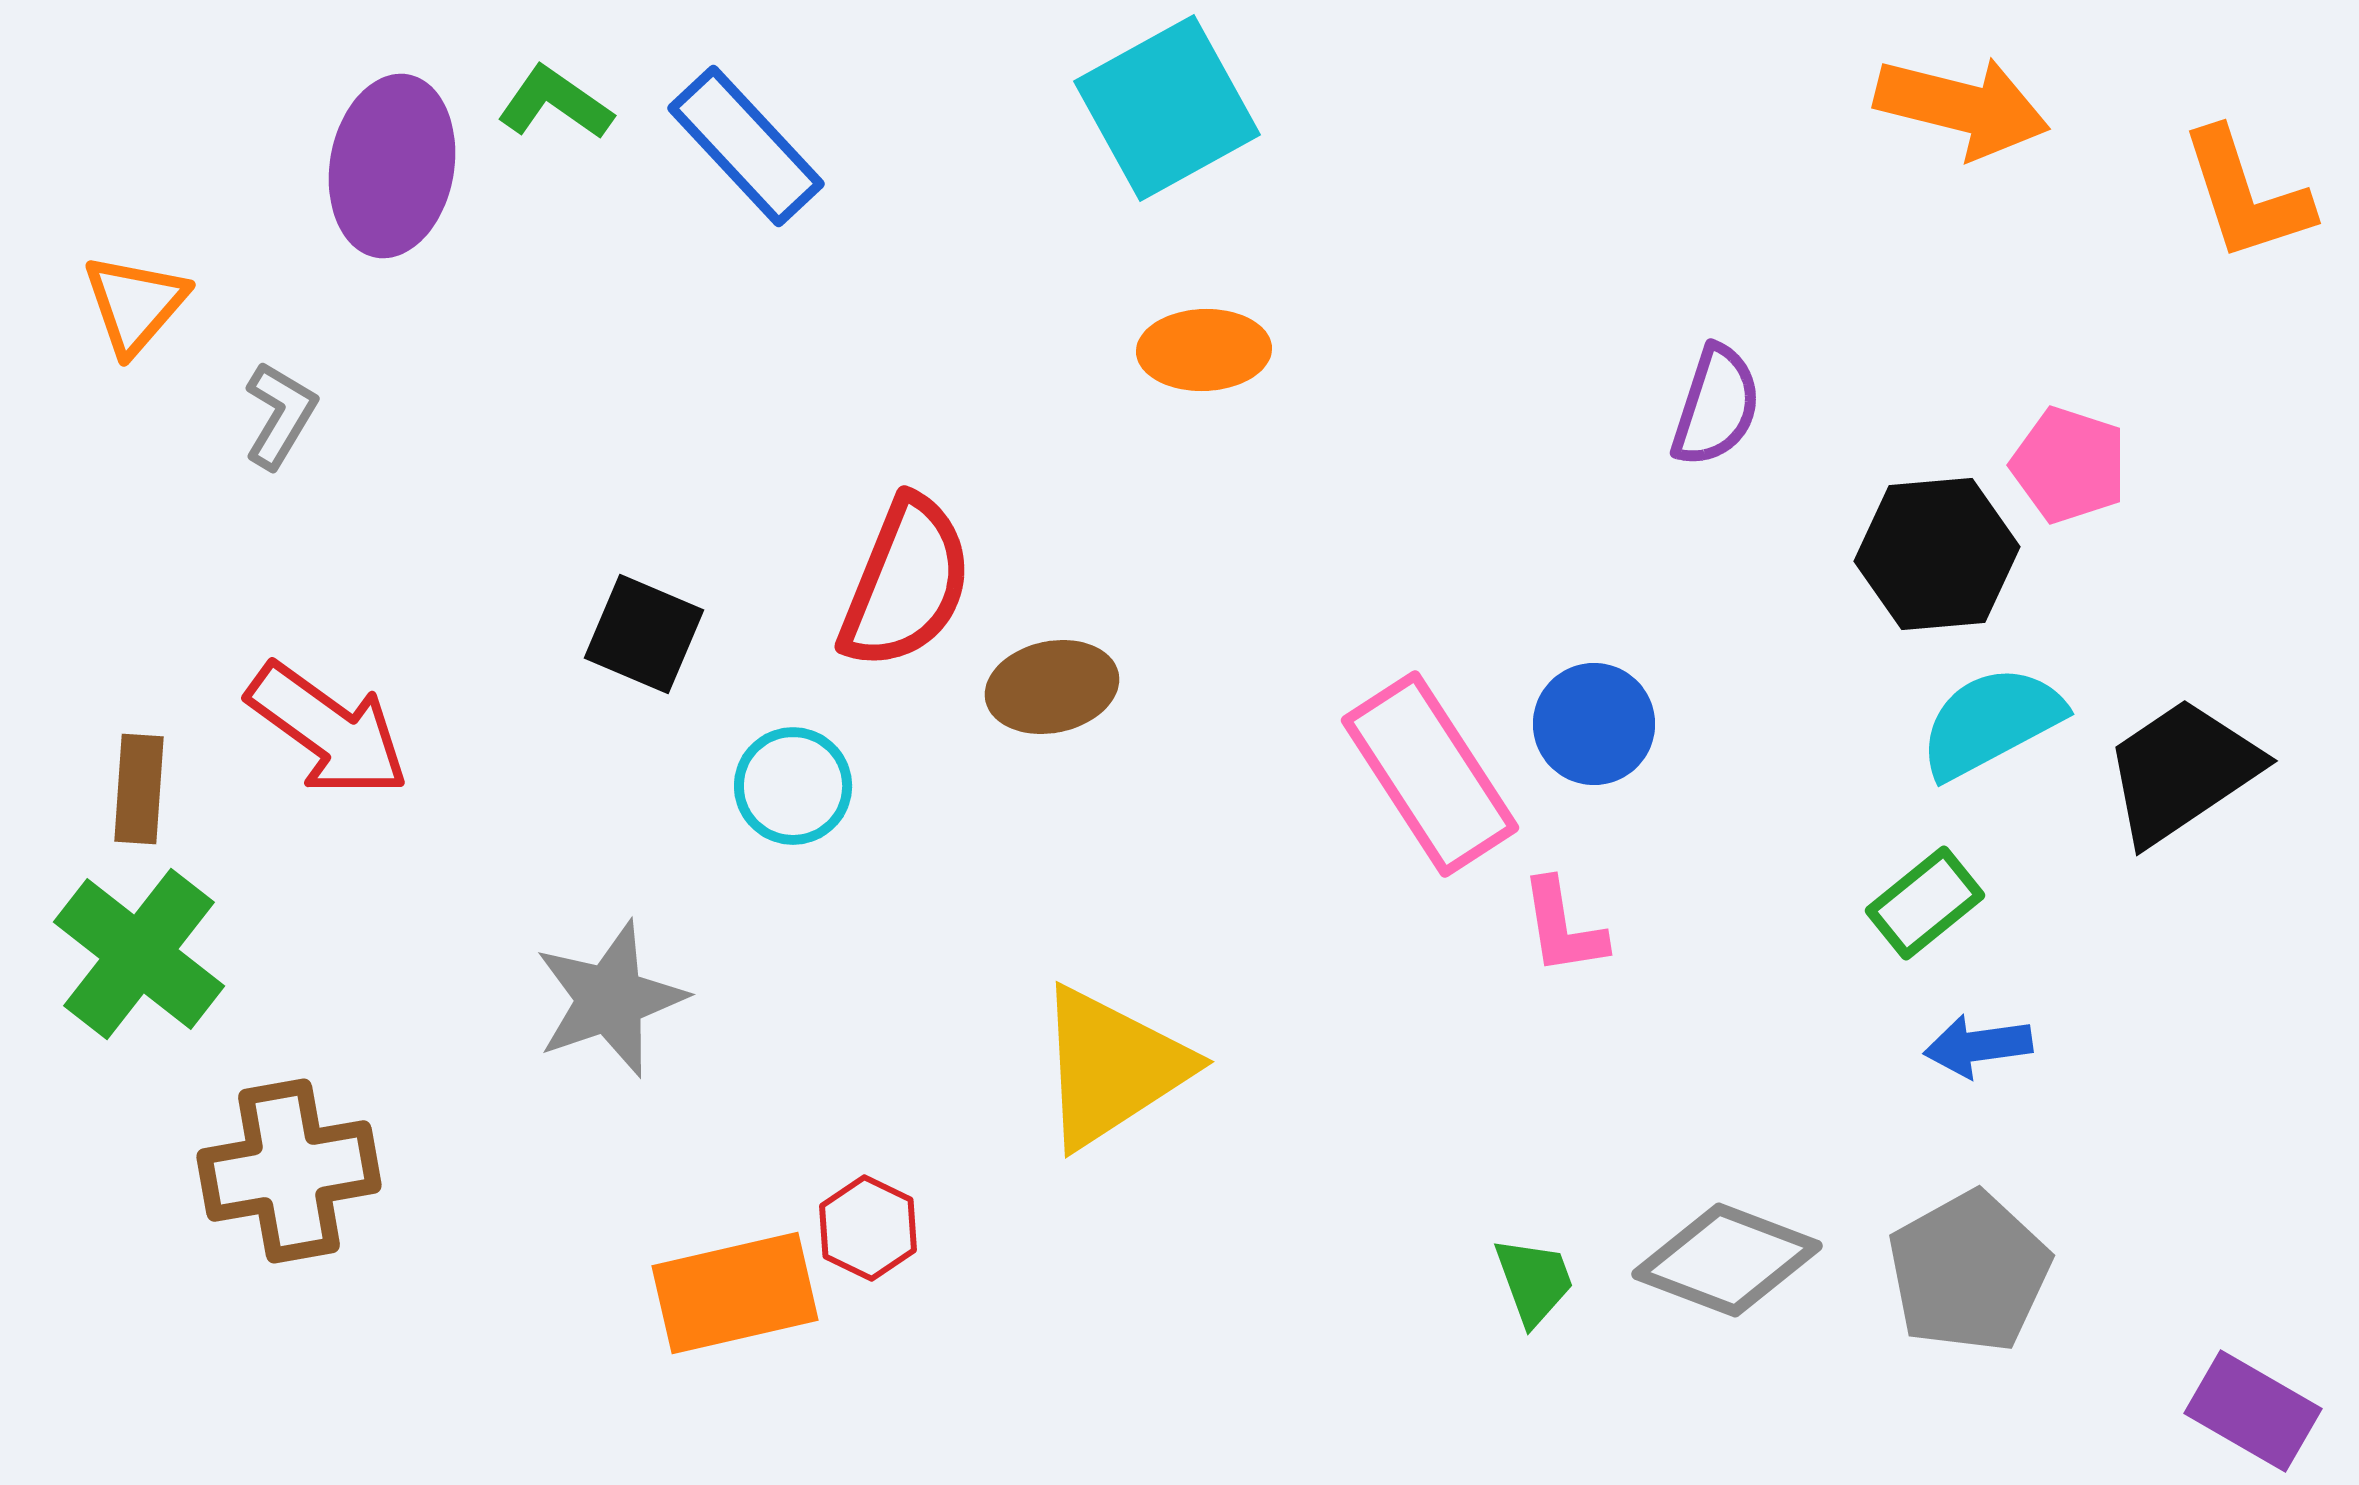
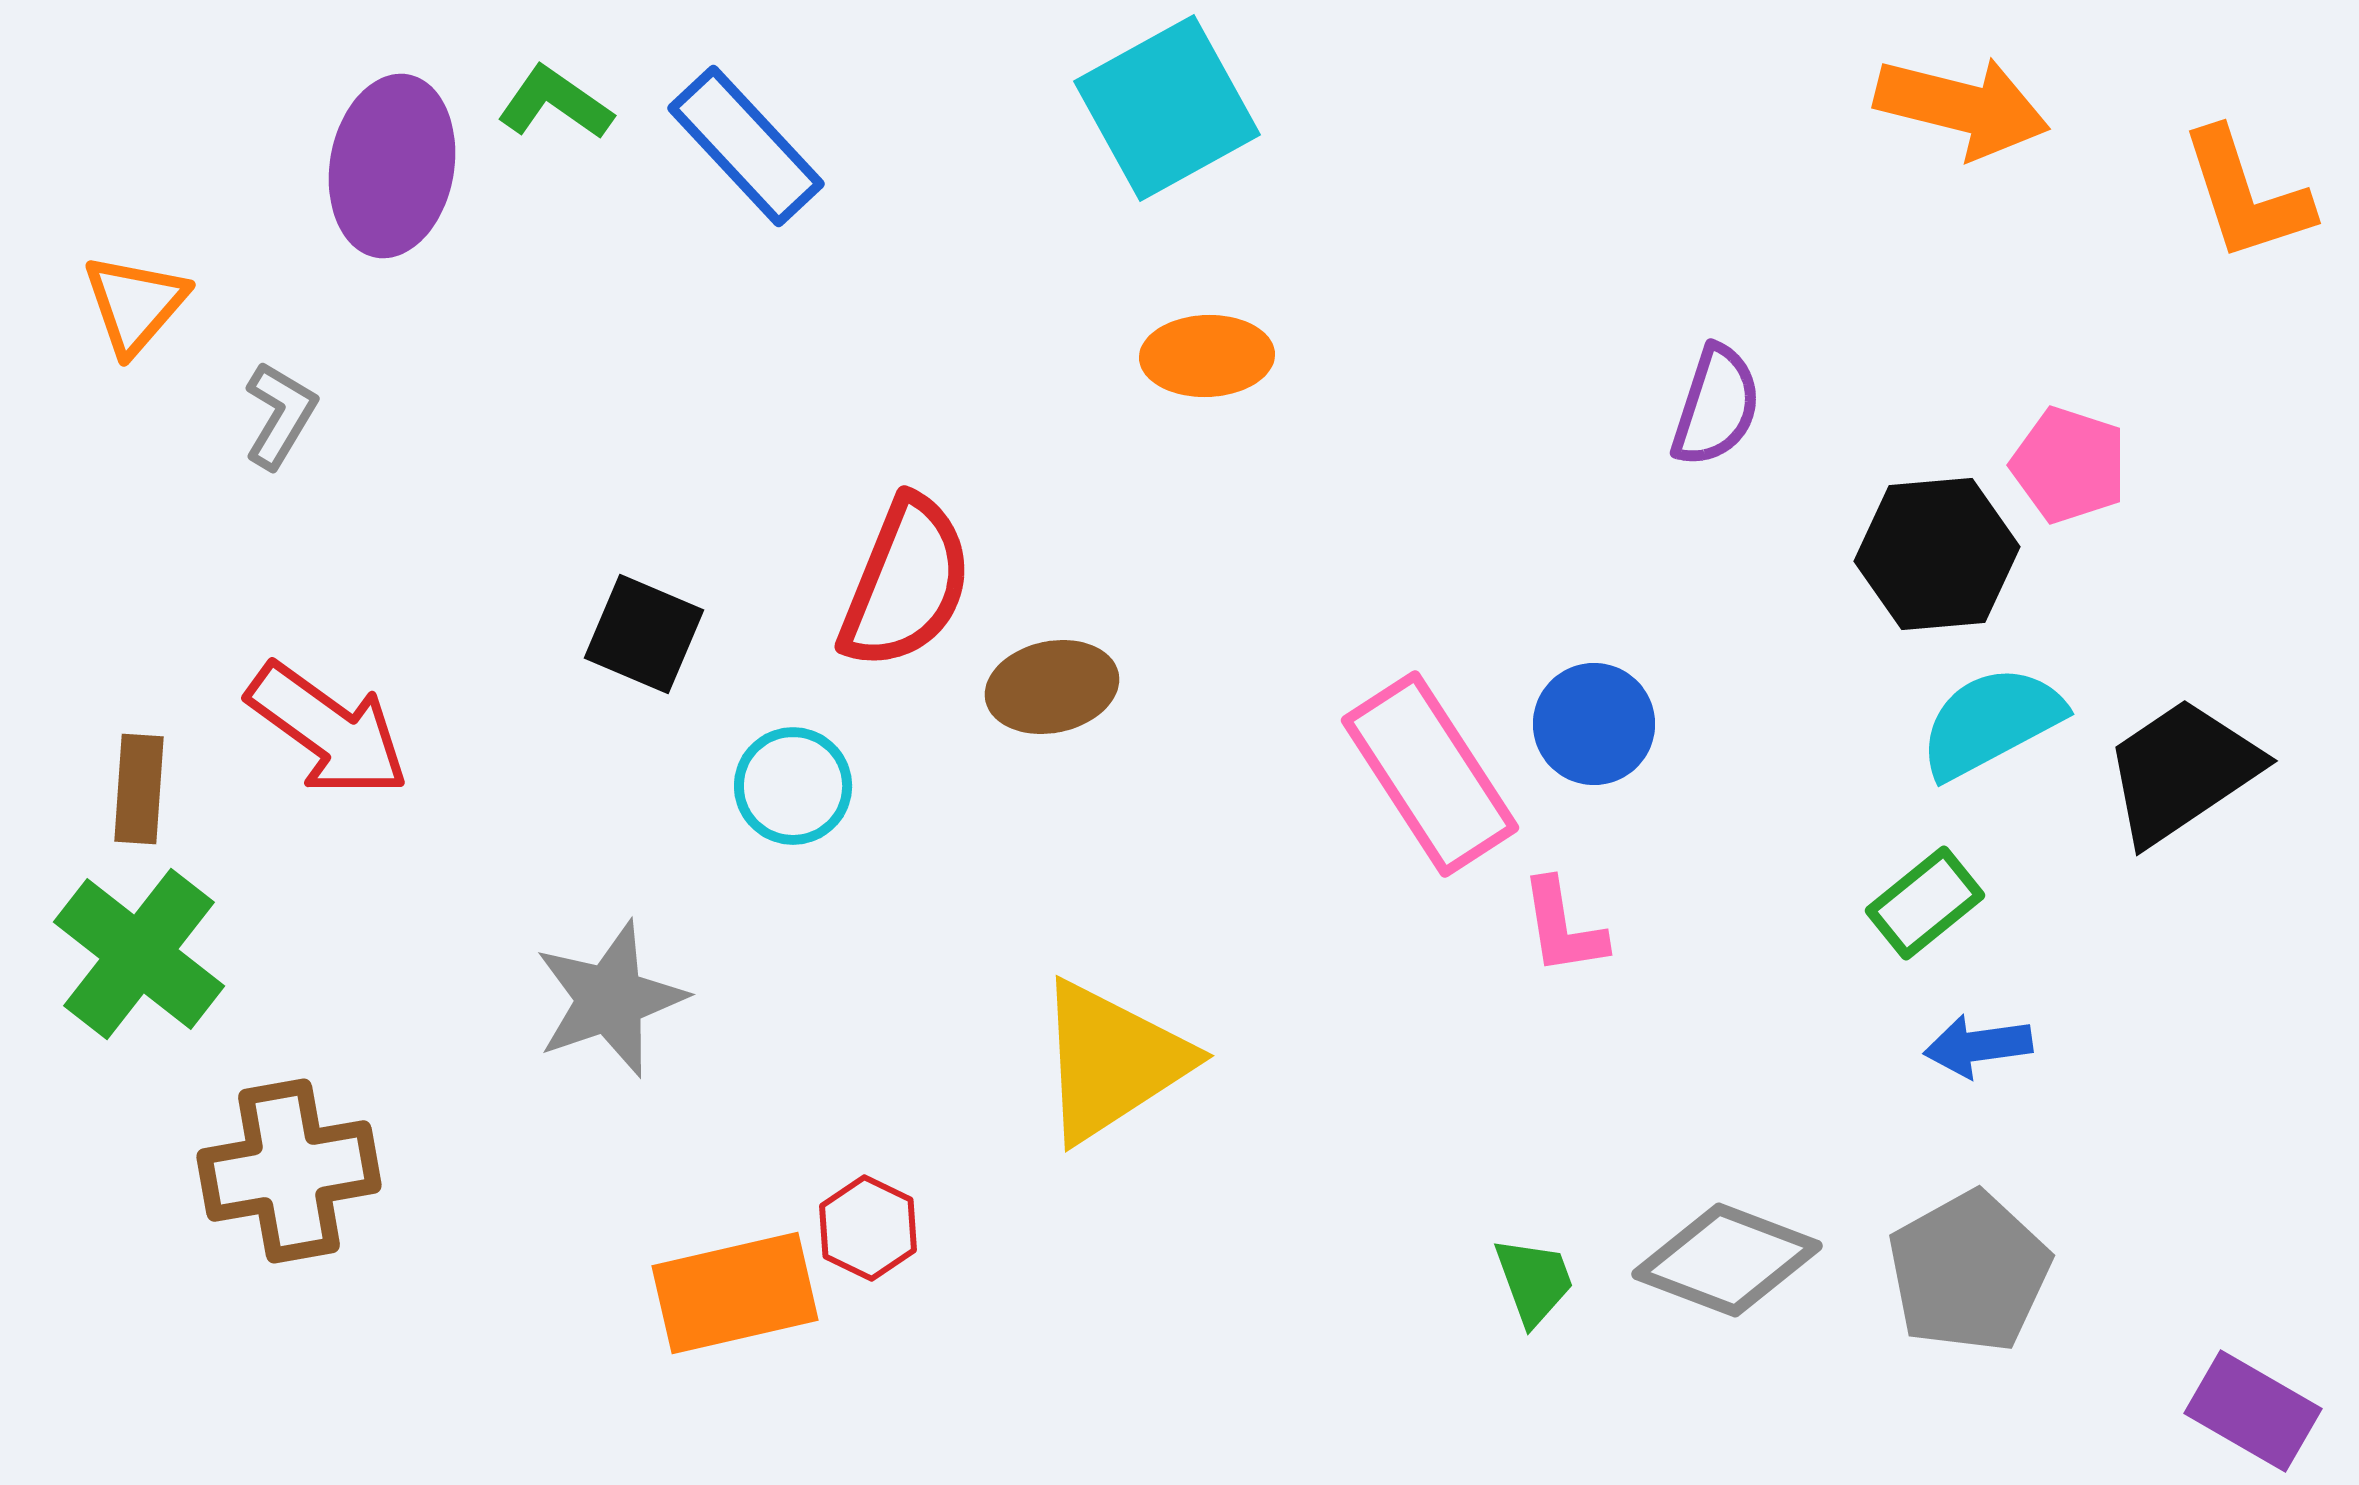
orange ellipse: moved 3 px right, 6 px down
yellow triangle: moved 6 px up
